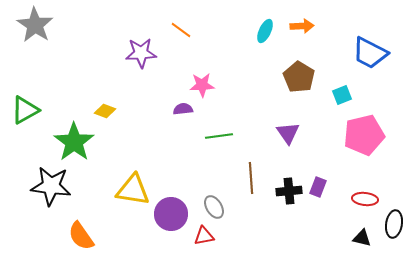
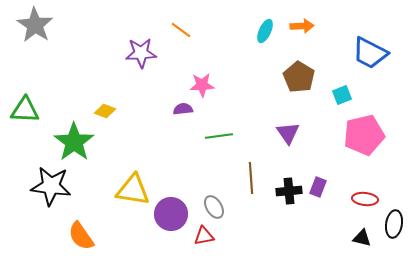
green triangle: rotated 32 degrees clockwise
